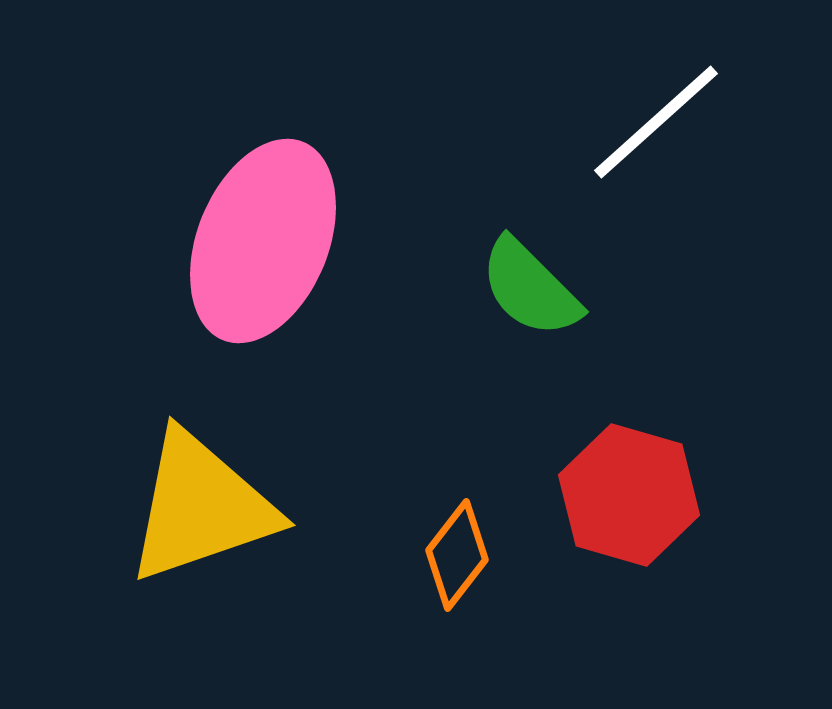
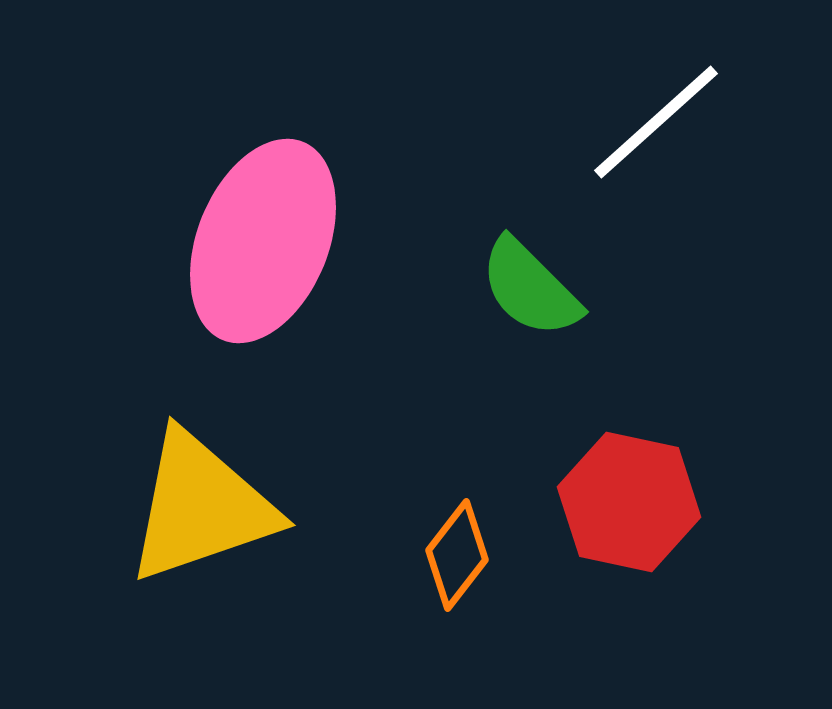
red hexagon: moved 7 px down; rotated 4 degrees counterclockwise
